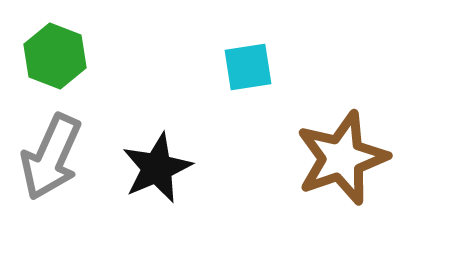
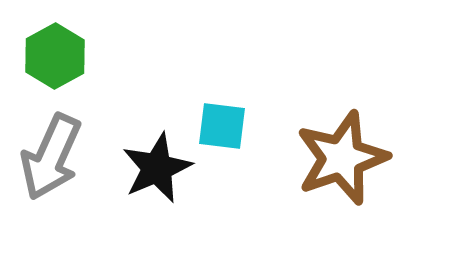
green hexagon: rotated 10 degrees clockwise
cyan square: moved 26 px left, 59 px down; rotated 16 degrees clockwise
